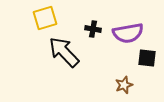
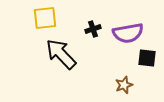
yellow square: rotated 10 degrees clockwise
black cross: rotated 28 degrees counterclockwise
black arrow: moved 3 px left, 2 px down
